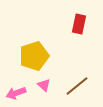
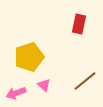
yellow pentagon: moved 5 px left, 1 px down
brown line: moved 8 px right, 5 px up
